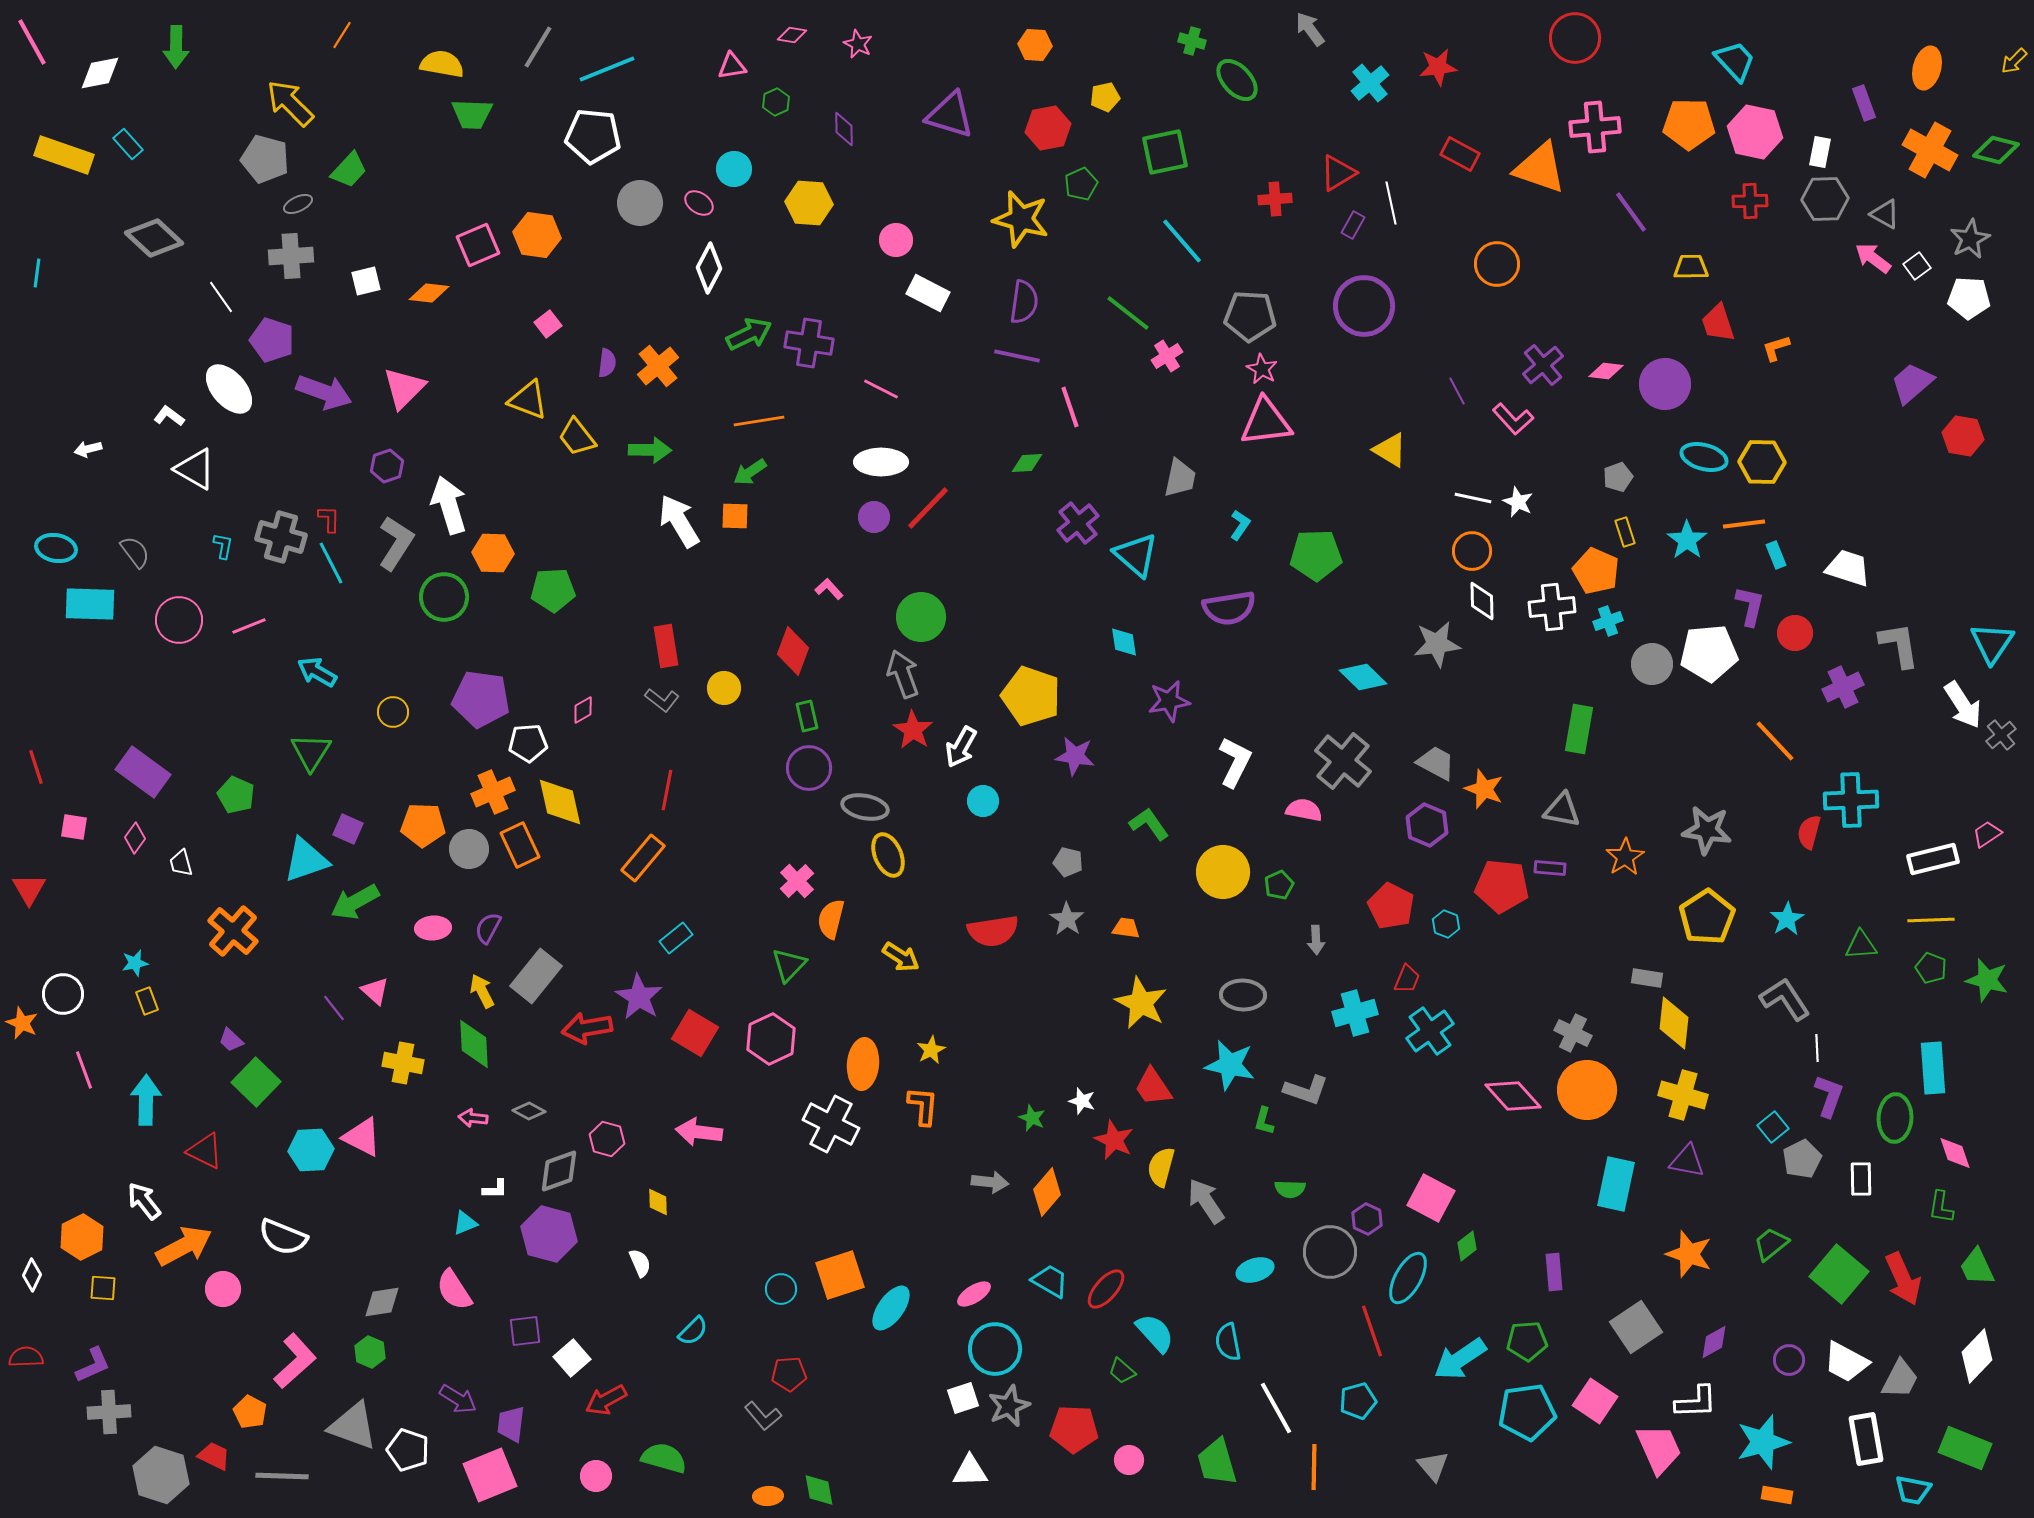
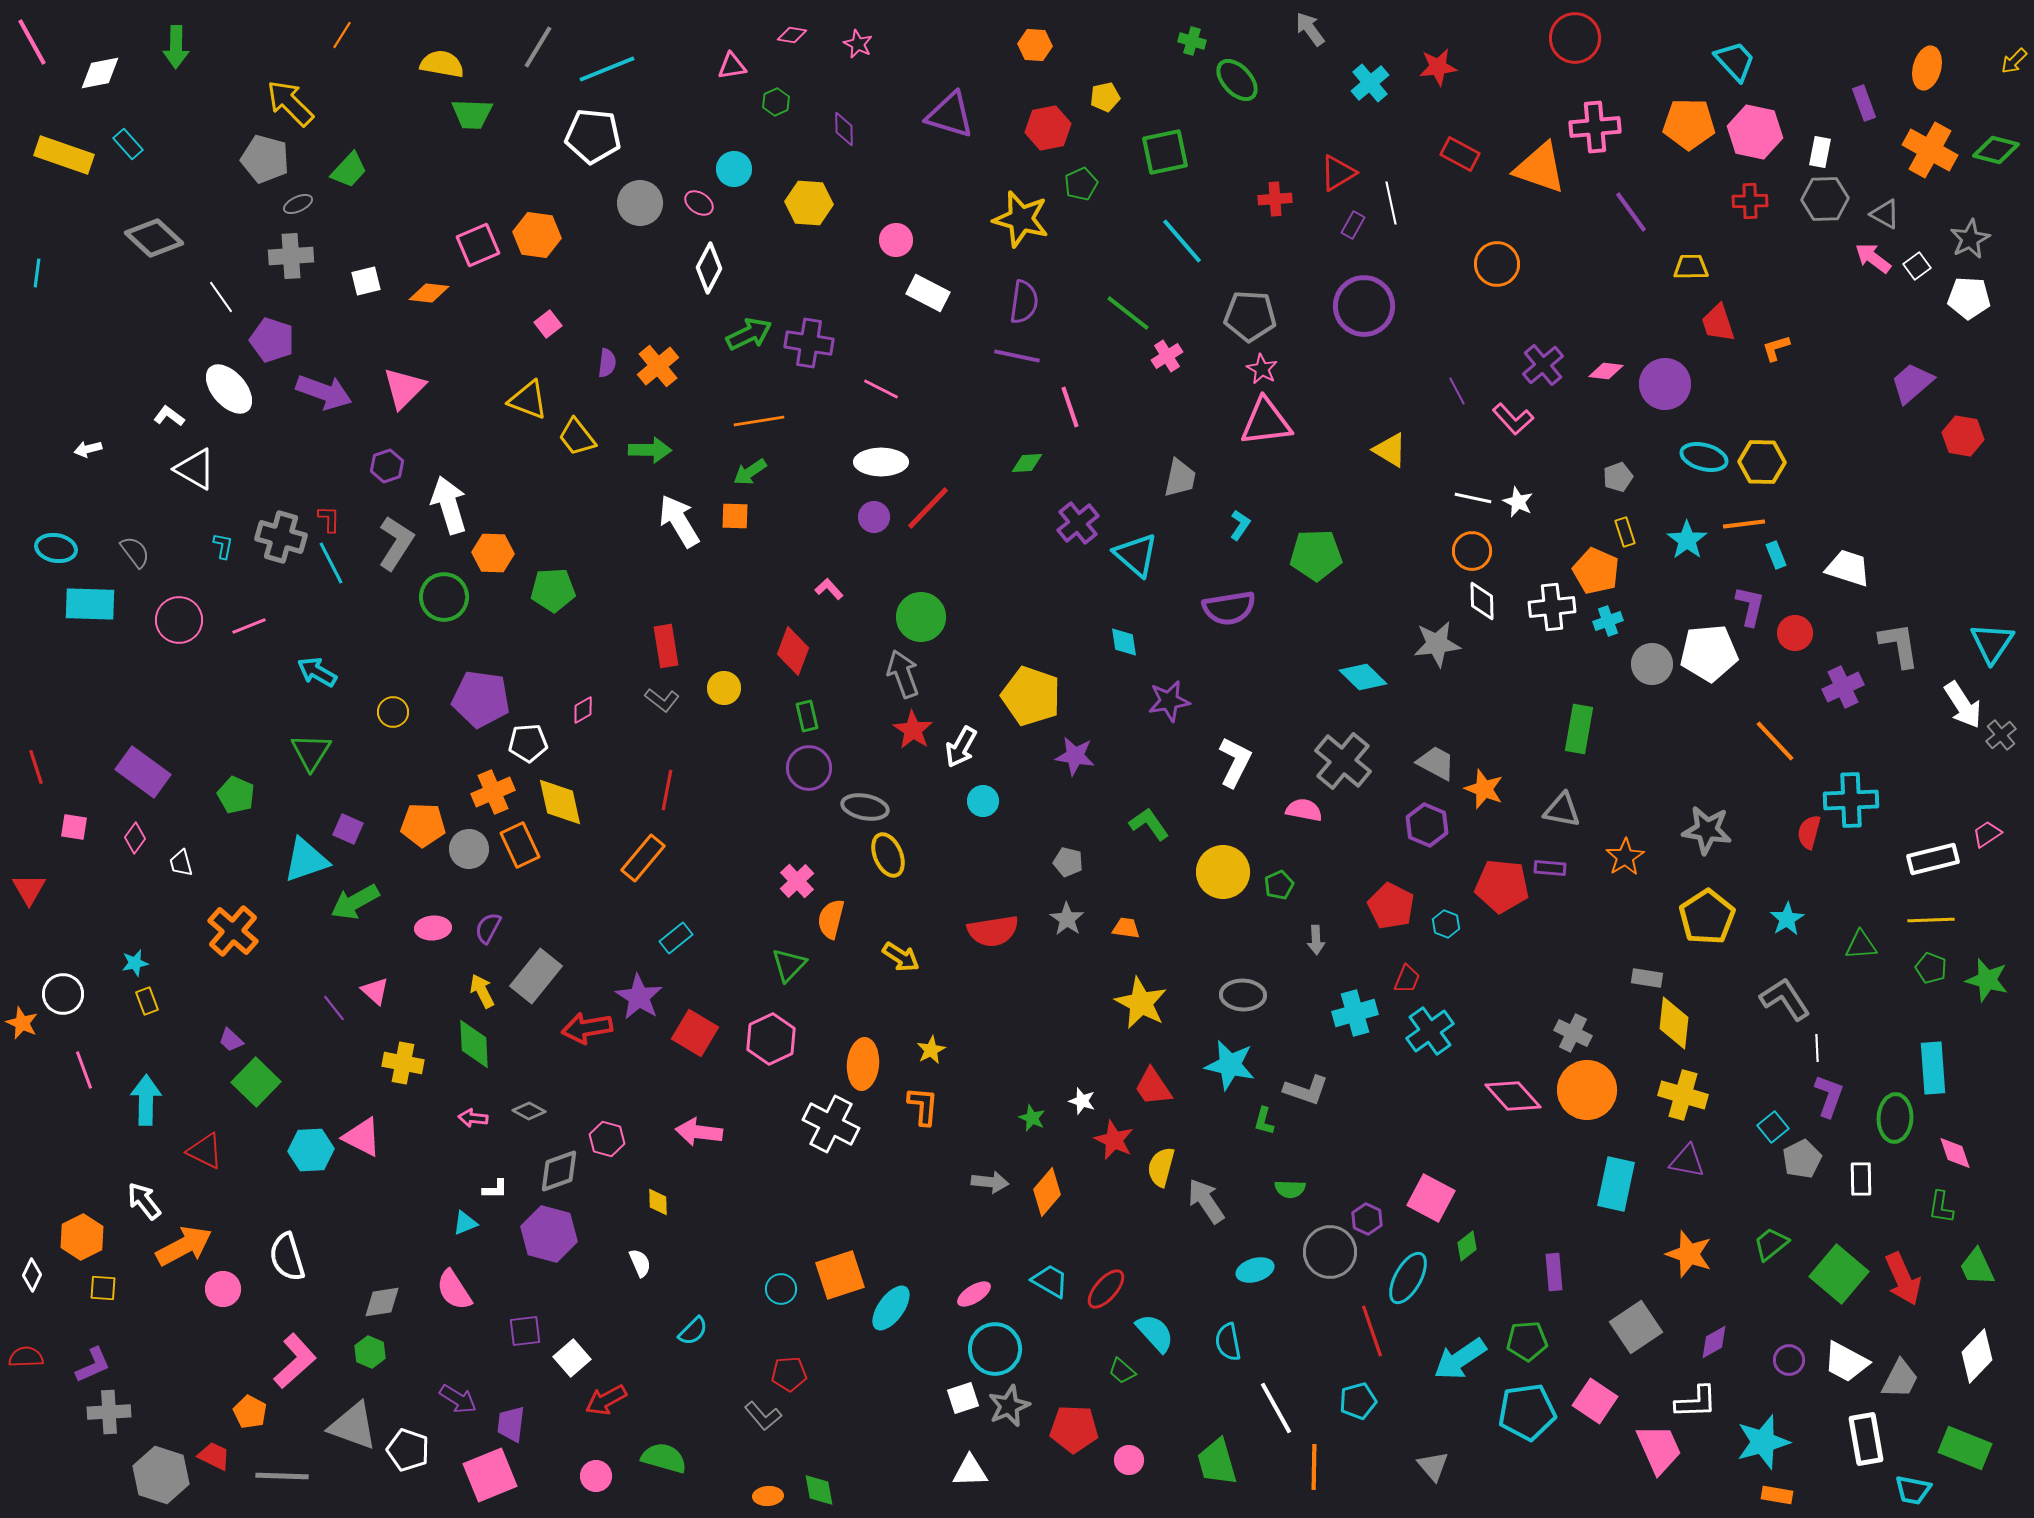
white semicircle at (283, 1237): moved 4 px right, 20 px down; rotated 51 degrees clockwise
